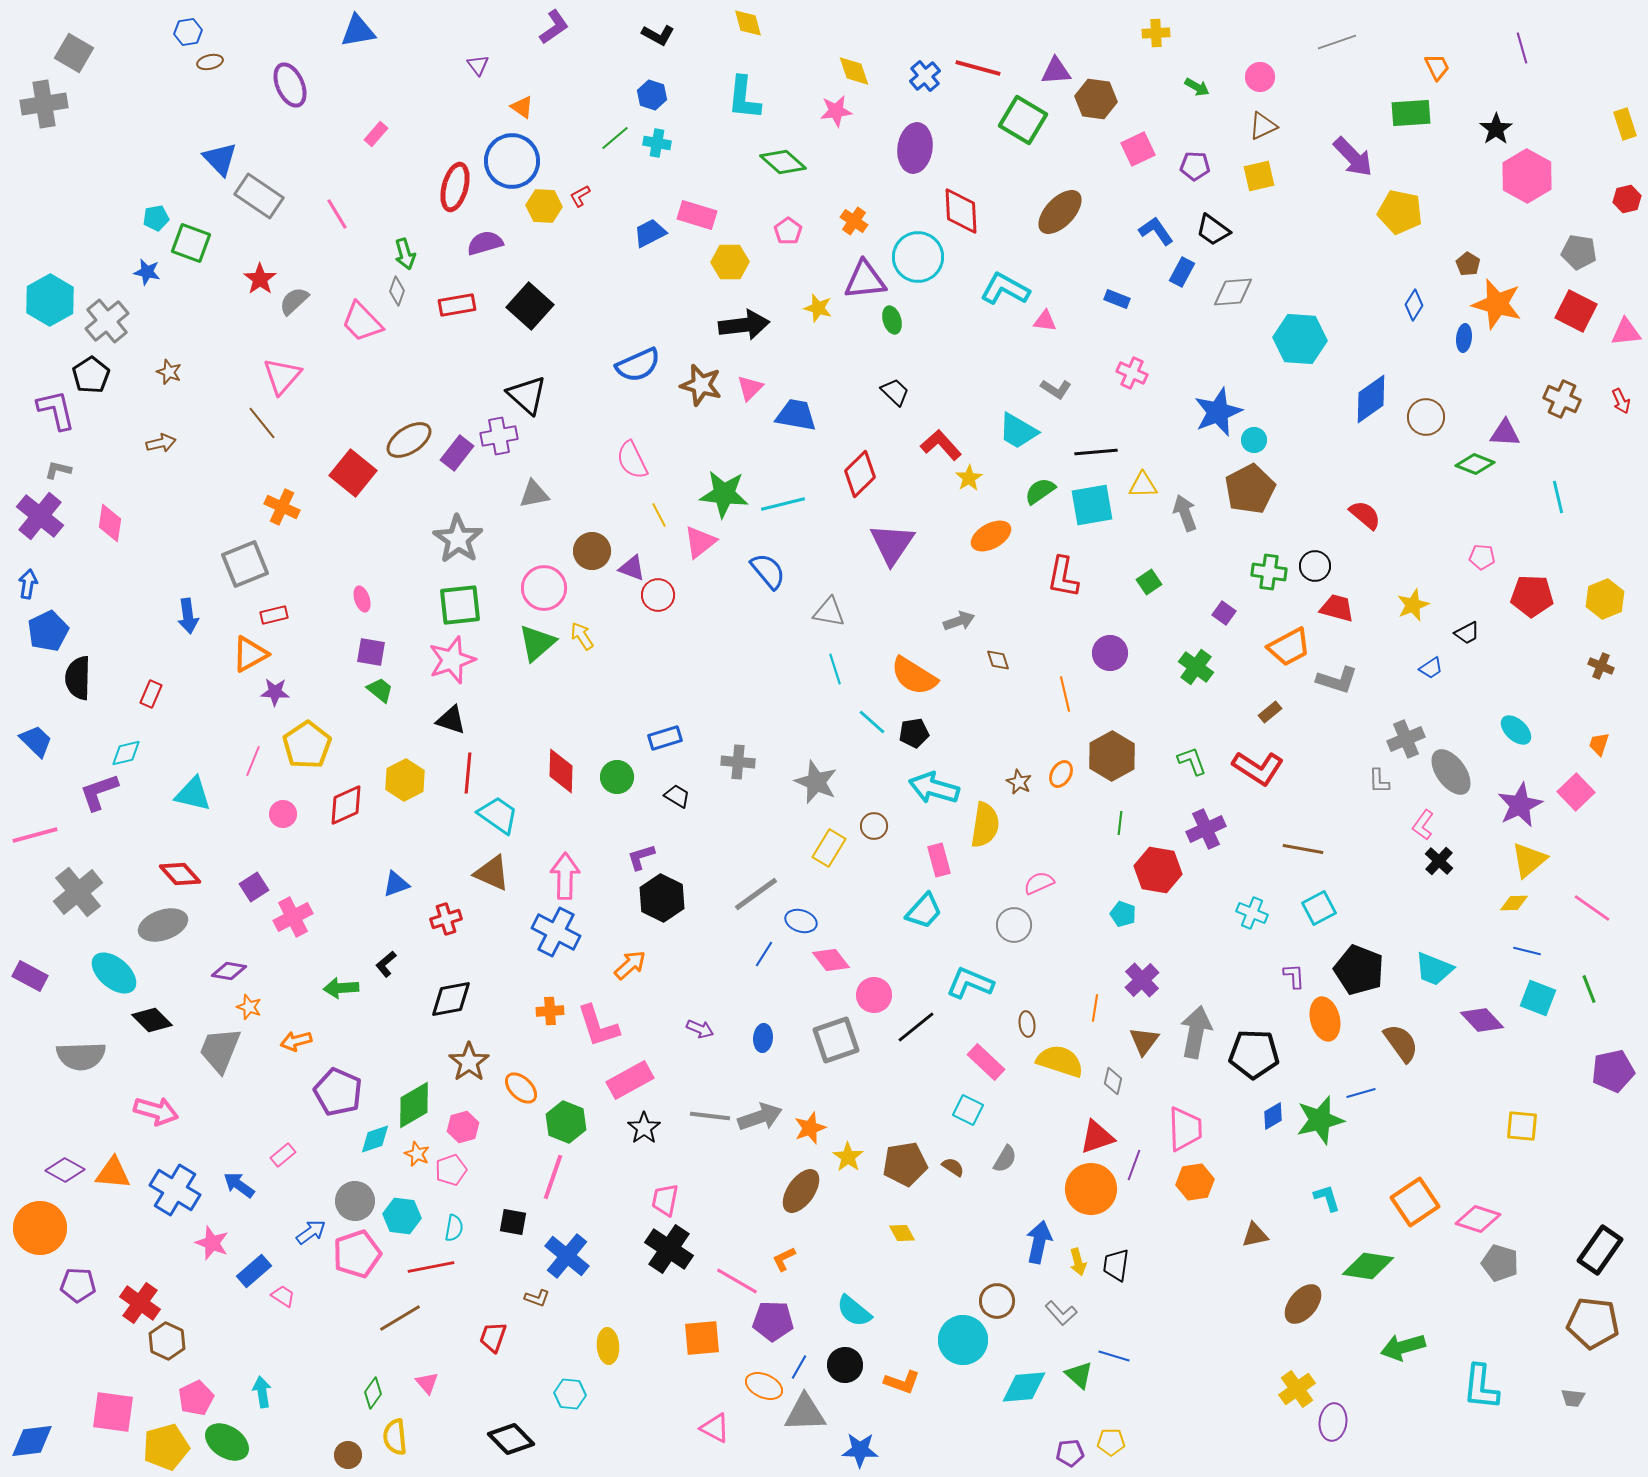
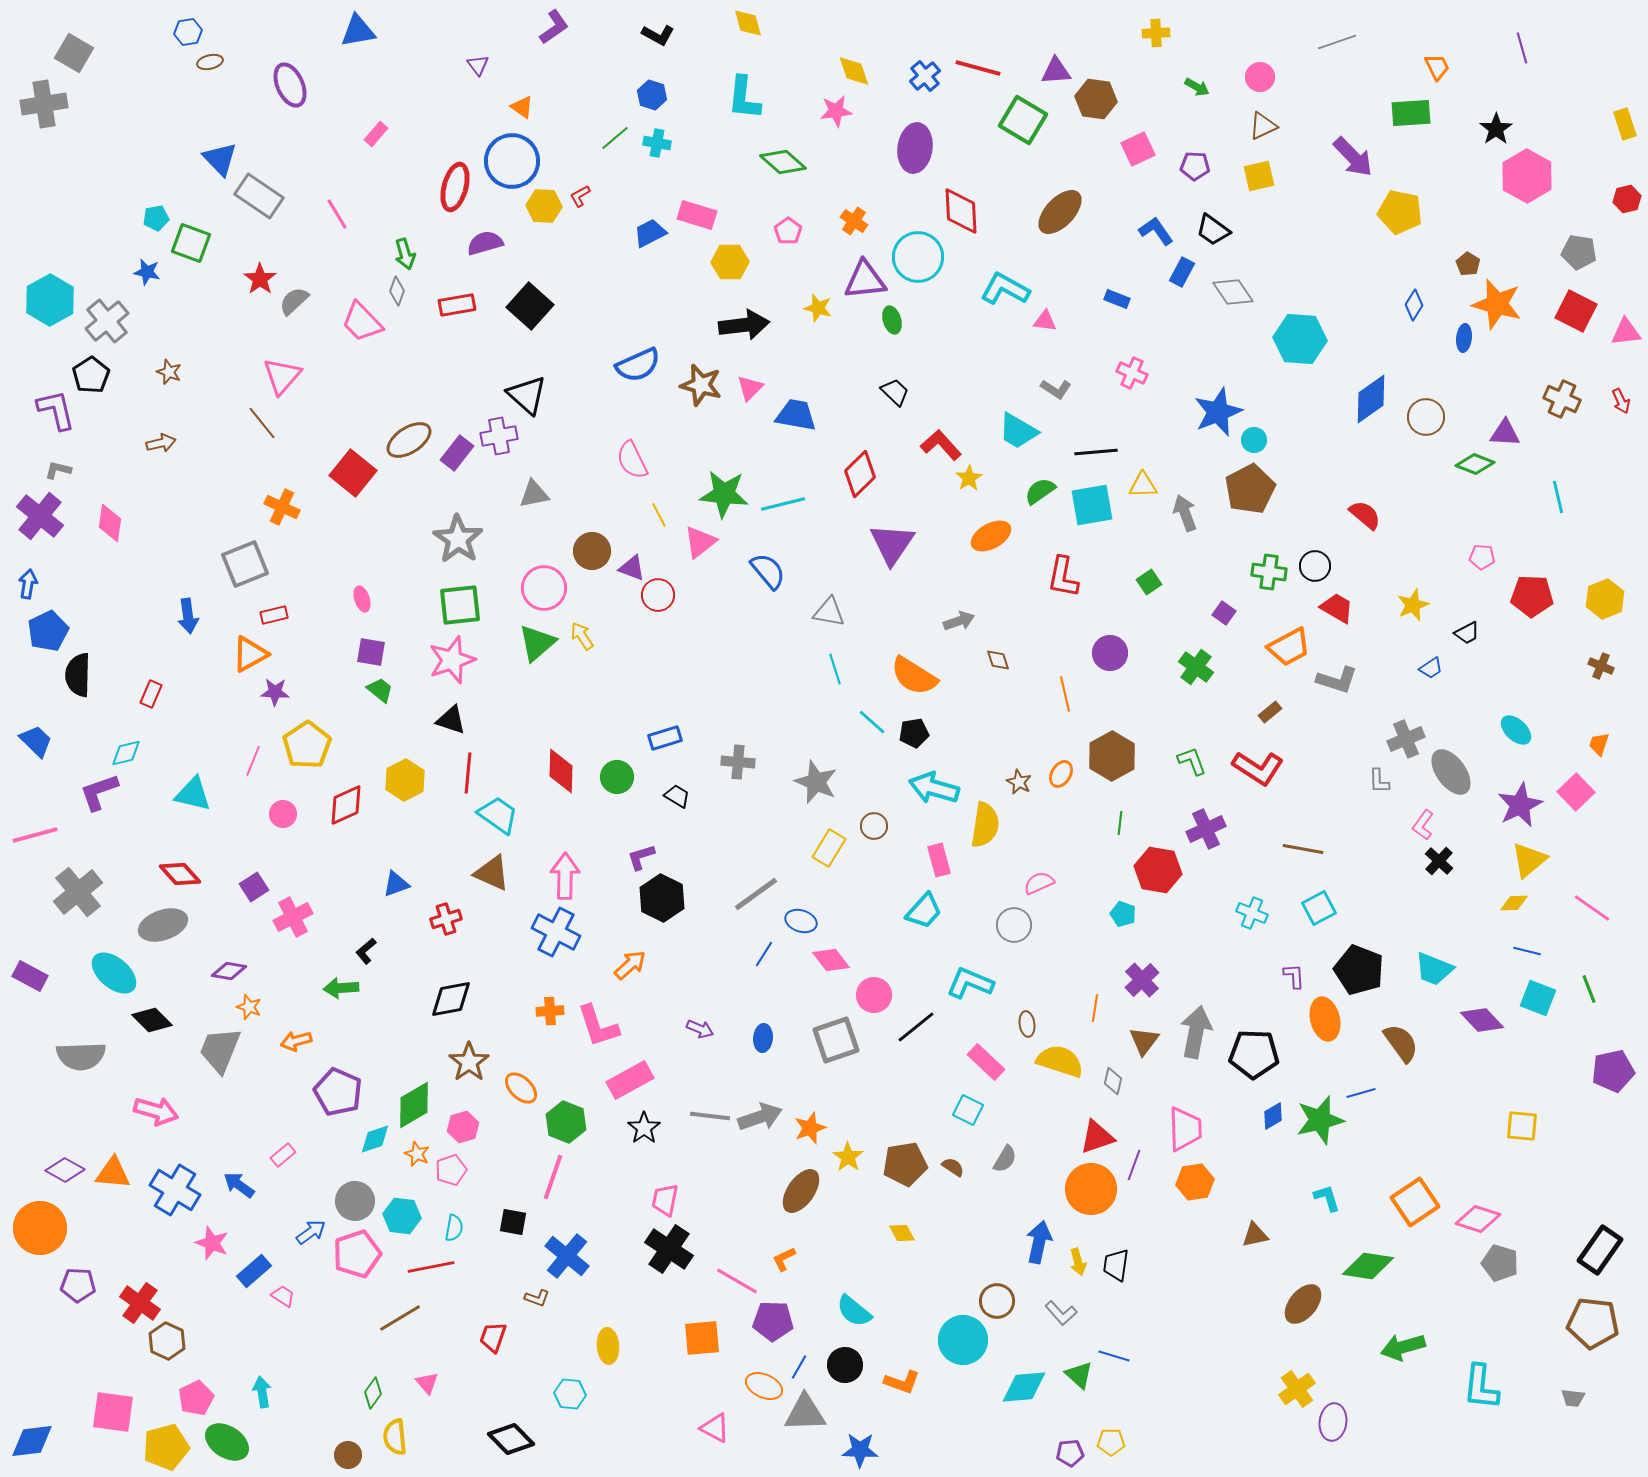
gray diamond at (1233, 292): rotated 60 degrees clockwise
red trapezoid at (1337, 608): rotated 15 degrees clockwise
black semicircle at (78, 678): moved 3 px up
black L-shape at (386, 964): moved 20 px left, 13 px up
